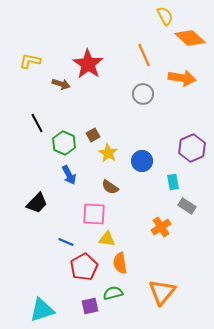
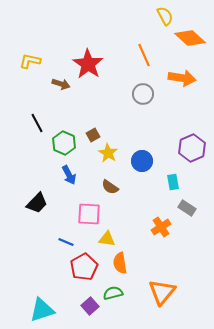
gray rectangle: moved 2 px down
pink square: moved 5 px left
purple square: rotated 30 degrees counterclockwise
